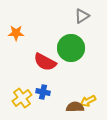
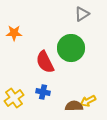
gray triangle: moved 2 px up
orange star: moved 2 px left
red semicircle: rotated 35 degrees clockwise
yellow cross: moved 8 px left
brown semicircle: moved 1 px left, 1 px up
